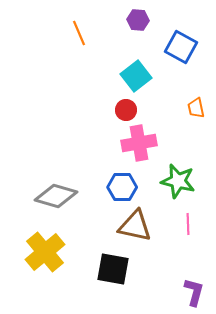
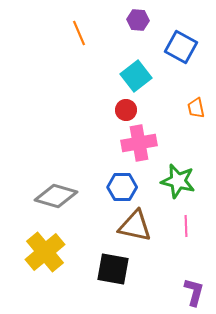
pink line: moved 2 px left, 2 px down
